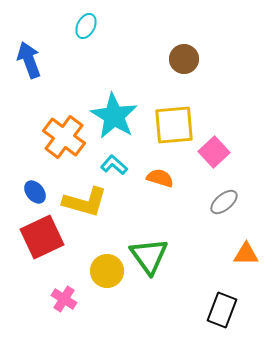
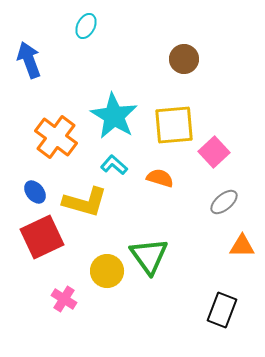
orange cross: moved 8 px left
orange triangle: moved 4 px left, 8 px up
